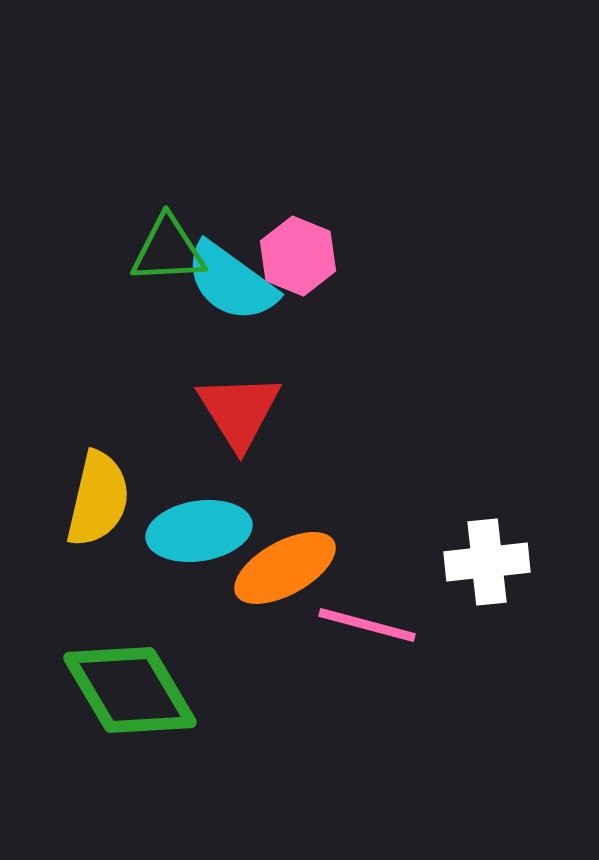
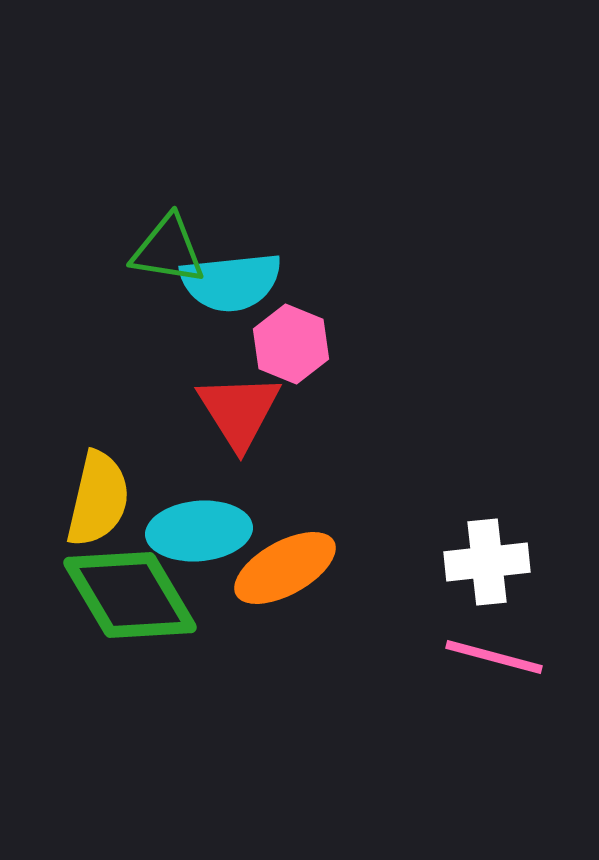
green triangle: rotated 12 degrees clockwise
pink hexagon: moved 7 px left, 88 px down
cyan semicircle: rotated 42 degrees counterclockwise
cyan ellipse: rotated 4 degrees clockwise
pink line: moved 127 px right, 32 px down
green diamond: moved 95 px up
